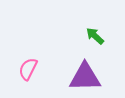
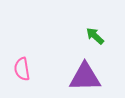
pink semicircle: moved 6 px left; rotated 35 degrees counterclockwise
